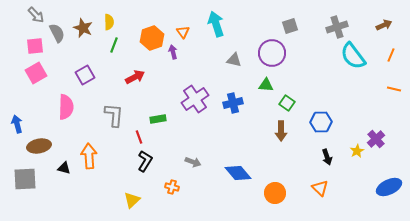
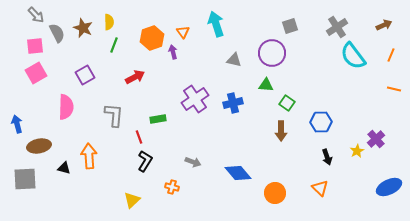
gray cross at (337, 27): rotated 15 degrees counterclockwise
